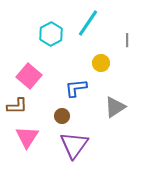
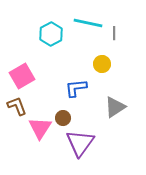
cyan line: rotated 68 degrees clockwise
gray line: moved 13 px left, 7 px up
yellow circle: moved 1 px right, 1 px down
pink square: moved 7 px left; rotated 20 degrees clockwise
brown L-shape: rotated 110 degrees counterclockwise
brown circle: moved 1 px right, 2 px down
pink triangle: moved 13 px right, 9 px up
purple triangle: moved 6 px right, 2 px up
